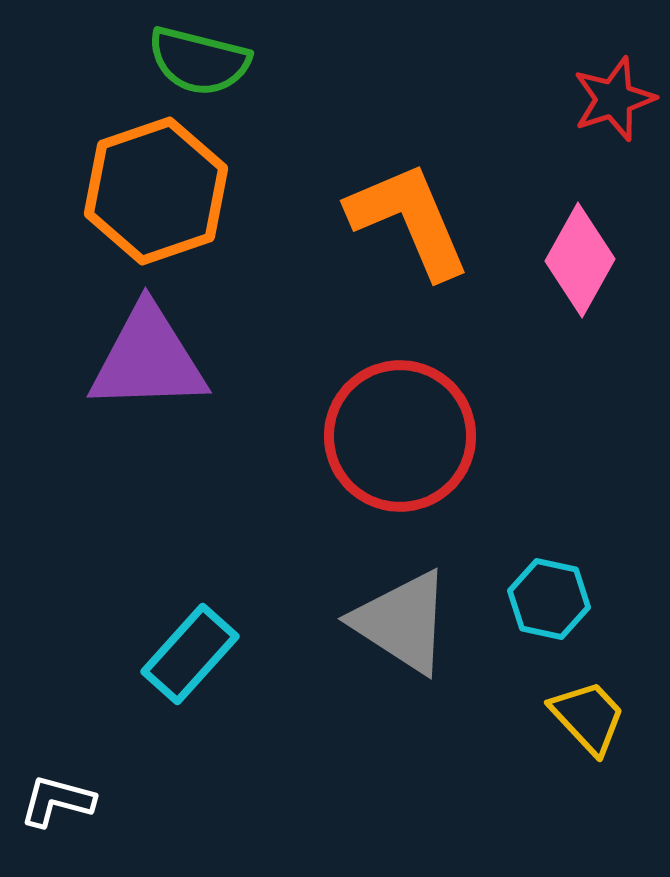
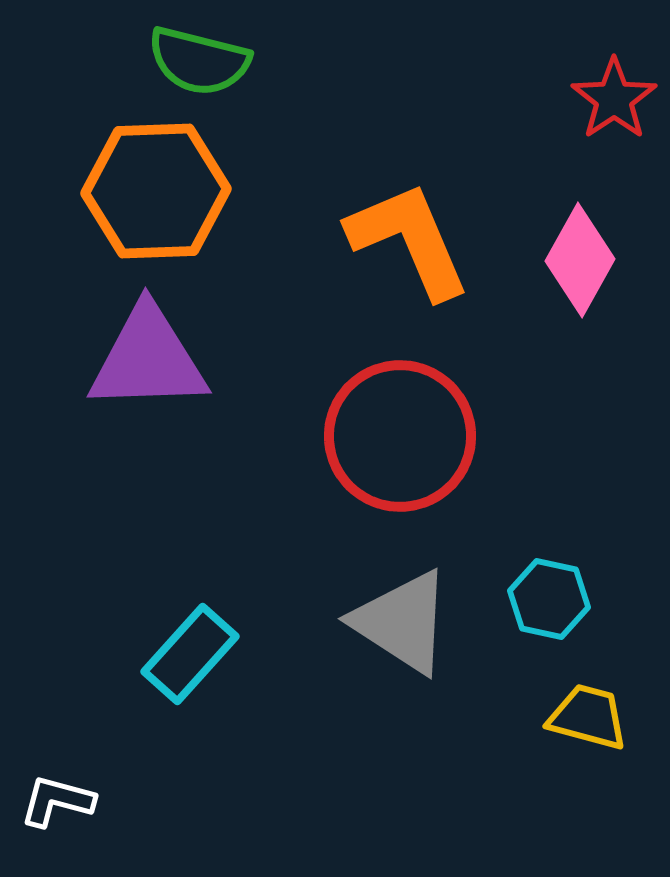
red star: rotated 16 degrees counterclockwise
orange hexagon: rotated 17 degrees clockwise
orange L-shape: moved 20 px down
yellow trapezoid: rotated 32 degrees counterclockwise
